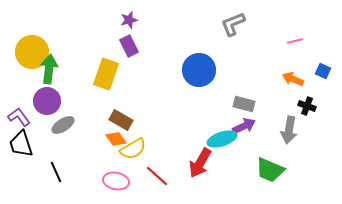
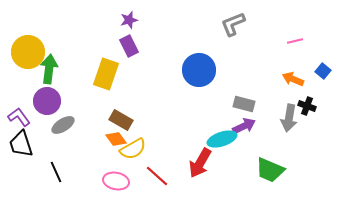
yellow circle: moved 4 px left
blue square: rotated 14 degrees clockwise
gray arrow: moved 12 px up
